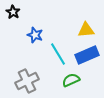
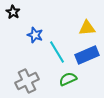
yellow triangle: moved 1 px right, 2 px up
cyan line: moved 1 px left, 2 px up
green semicircle: moved 3 px left, 1 px up
